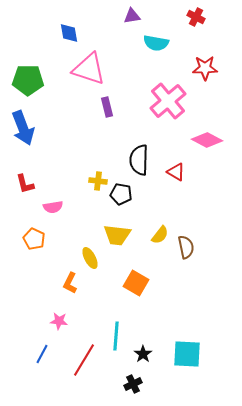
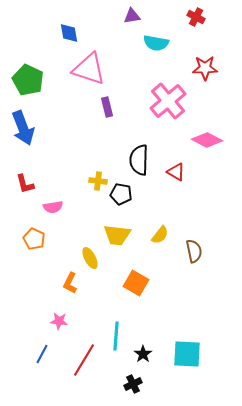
green pentagon: rotated 24 degrees clockwise
brown semicircle: moved 8 px right, 4 px down
